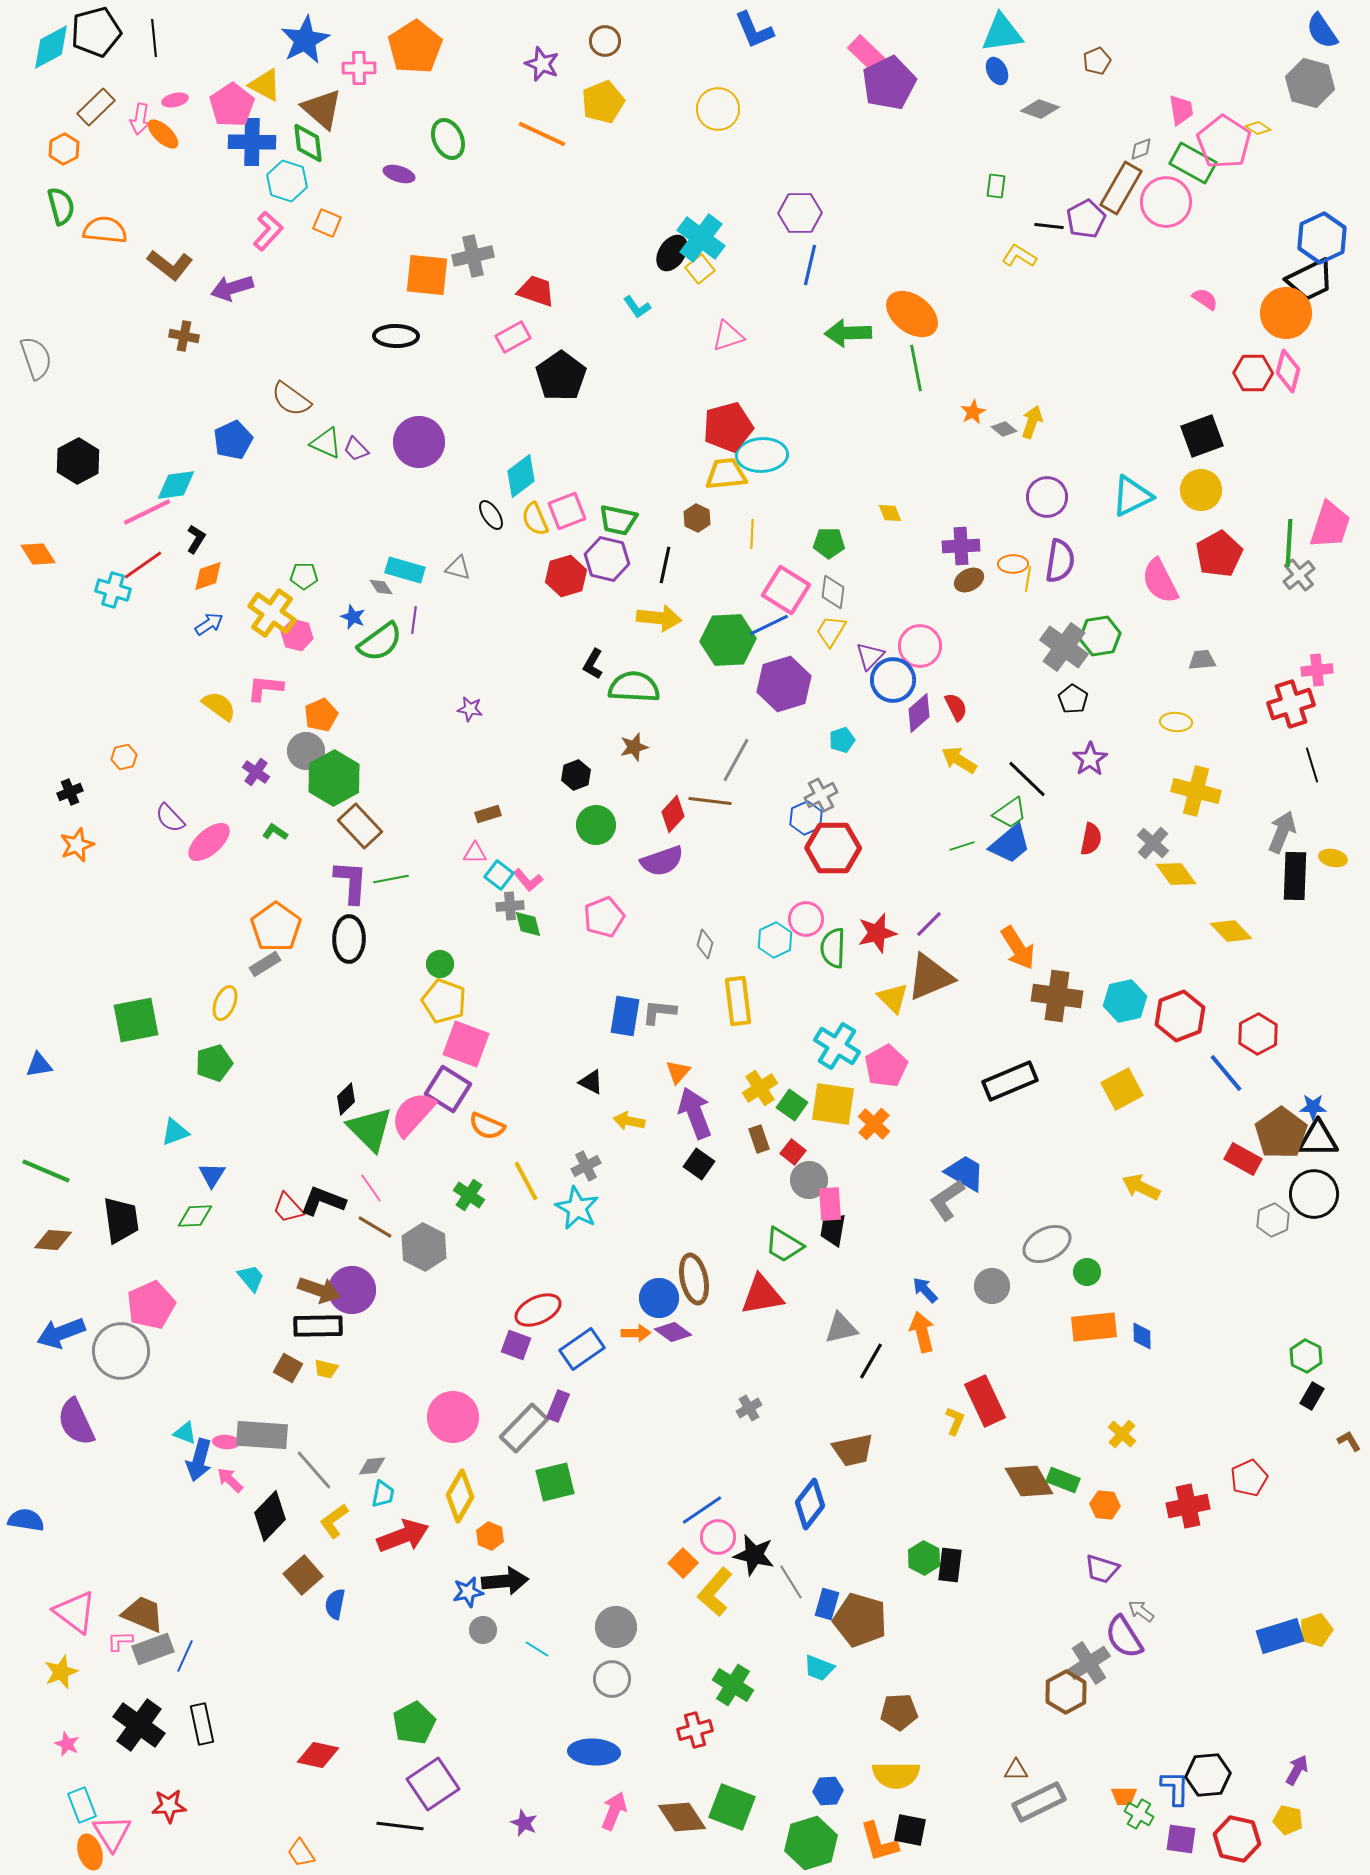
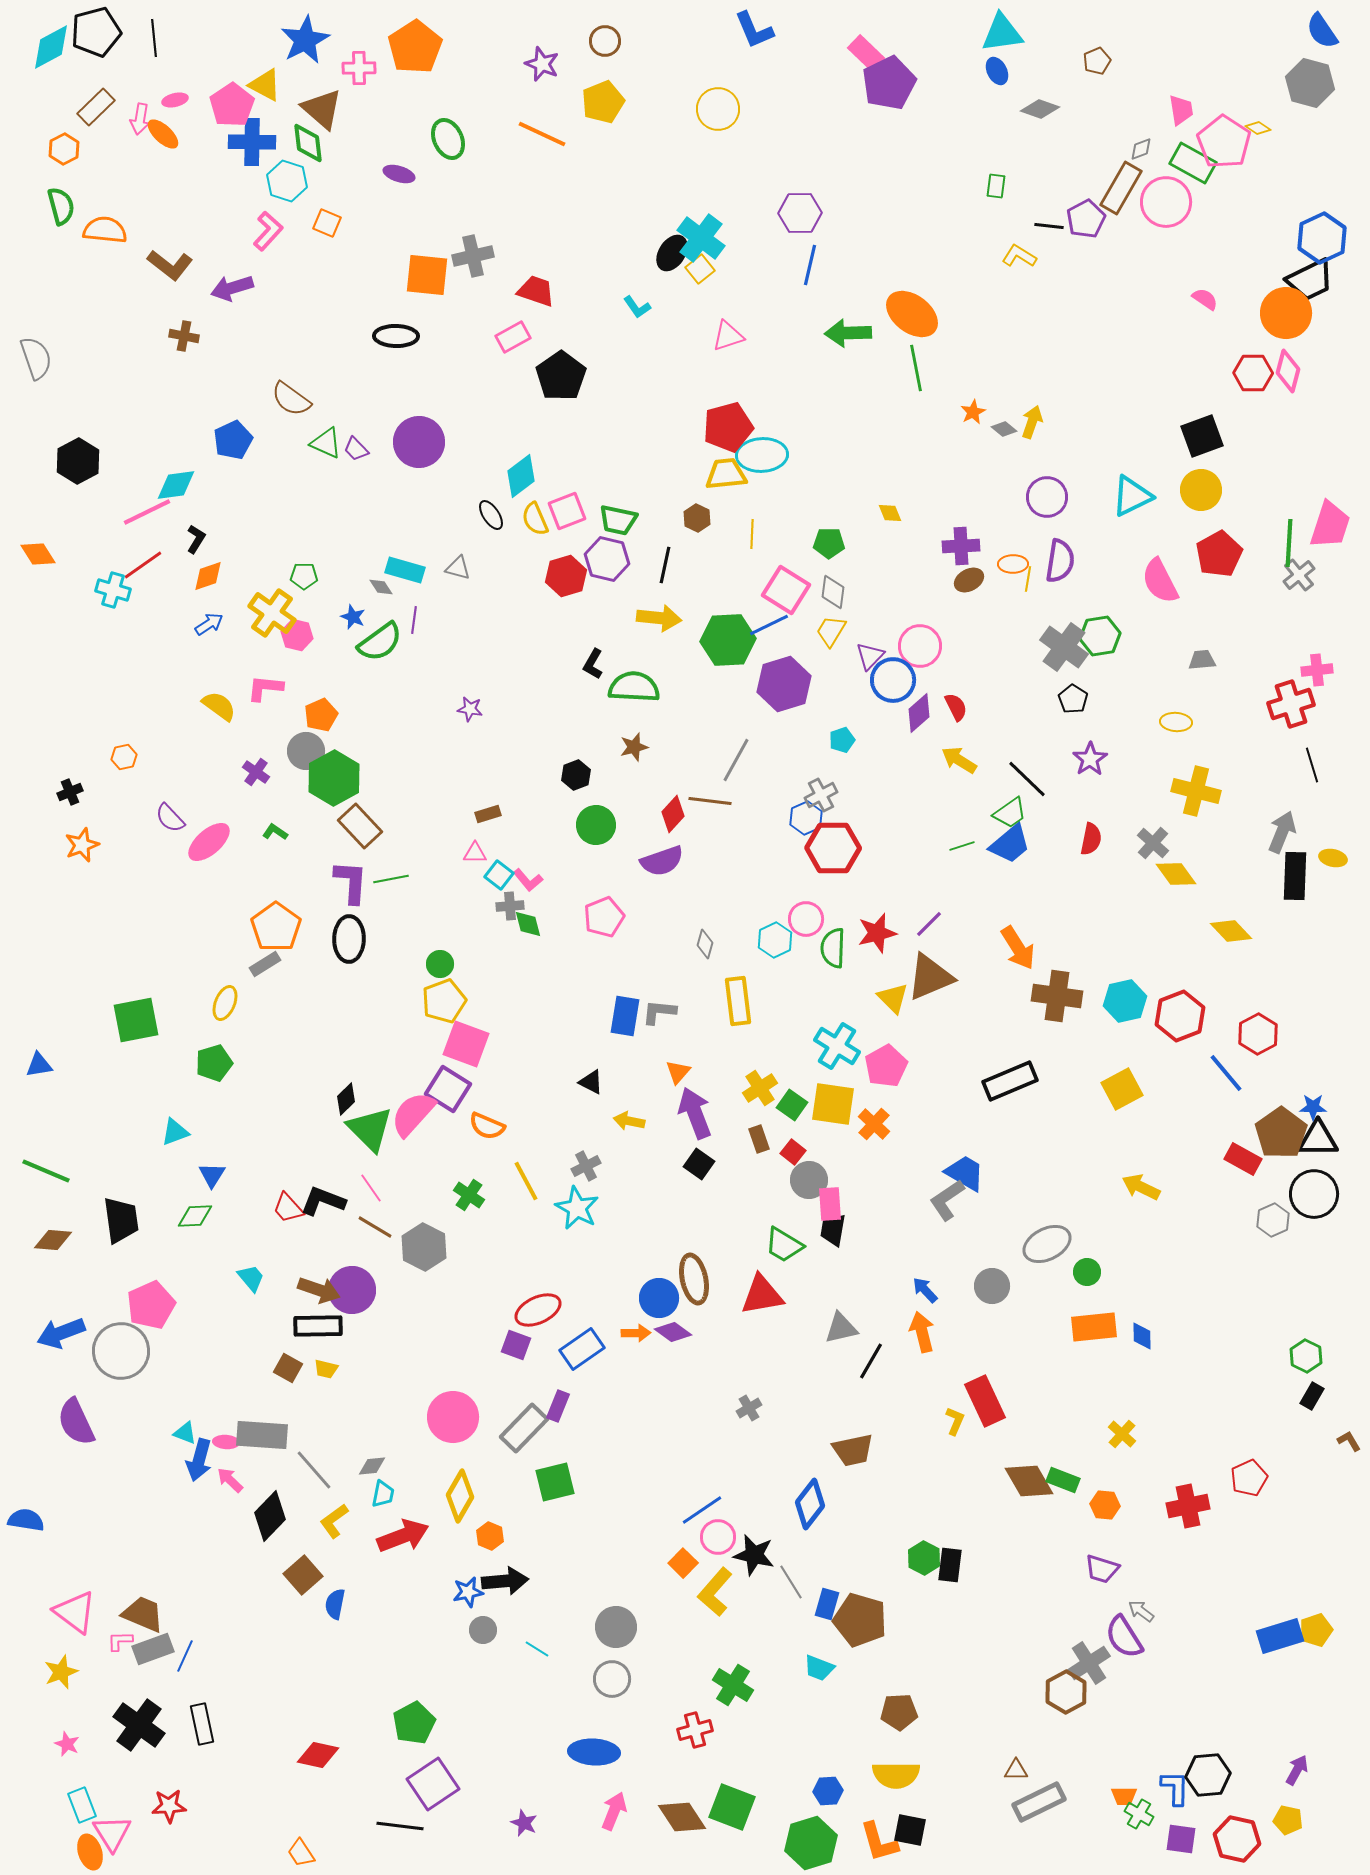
orange star at (77, 845): moved 5 px right
yellow pentagon at (444, 1001): rotated 30 degrees clockwise
